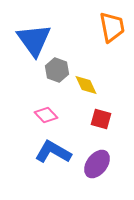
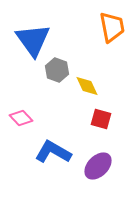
blue triangle: moved 1 px left
yellow diamond: moved 1 px right, 1 px down
pink diamond: moved 25 px left, 3 px down
purple ellipse: moved 1 px right, 2 px down; rotated 8 degrees clockwise
